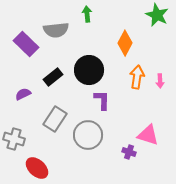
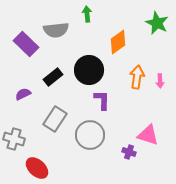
green star: moved 8 px down
orange diamond: moved 7 px left, 1 px up; rotated 25 degrees clockwise
gray circle: moved 2 px right
